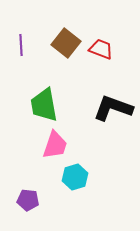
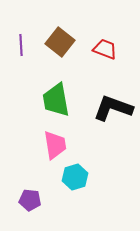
brown square: moved 6 px left, 1 px up
red trapezoid: moved 4 px right
green trapezoid: moved 12 px right, 5 px up
pink trapezoid: rotated 28 degrees counterclockwise
purple pentagon: moved 2 px right
